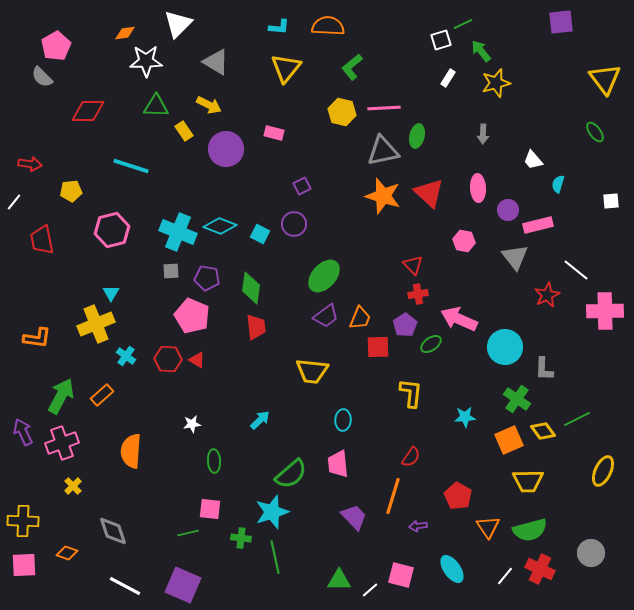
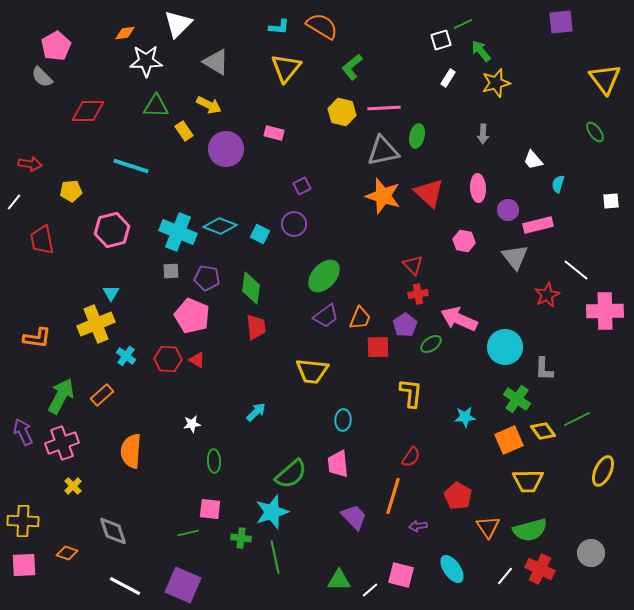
orange semicircle at (328, 26): moved 6 px left; rotated 28 degrees clockwise
cyan arrow at (260, 420): moved 4 px left, 8 px up
